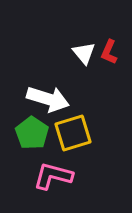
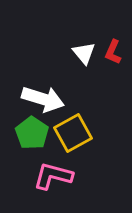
red L-shape: moved 4 px right
white arrow: moved 5 px left
yellow square: rotated 12 degrees counterclockwise
